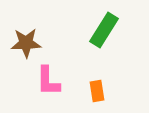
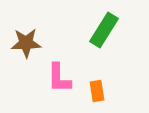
pink L-shape: moved 11 px right, 3 px up
